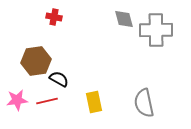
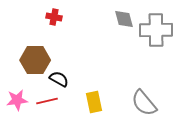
brown hexagon: moved 1 px left, 1 px up; rotated 8 degrees clockwise
gray semicircle: rotated 28 degrees counterclockwise
